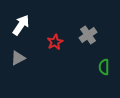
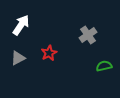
red star: moved 6 px left, 11 px down
green semicircle: moved 1 px up; rotated 77 degrees clockwise
